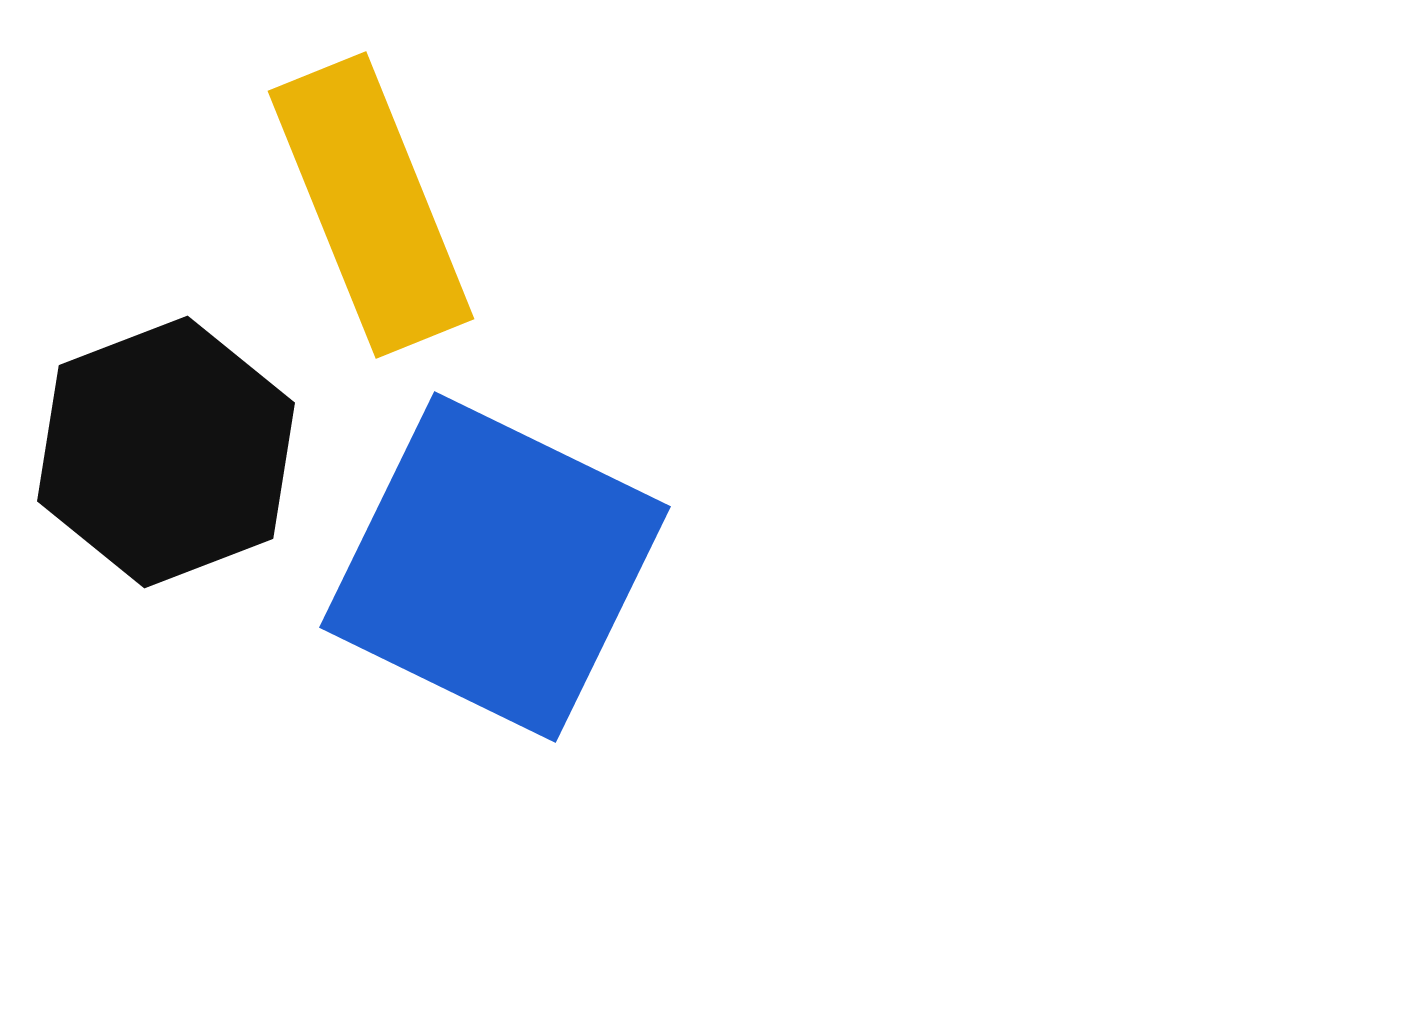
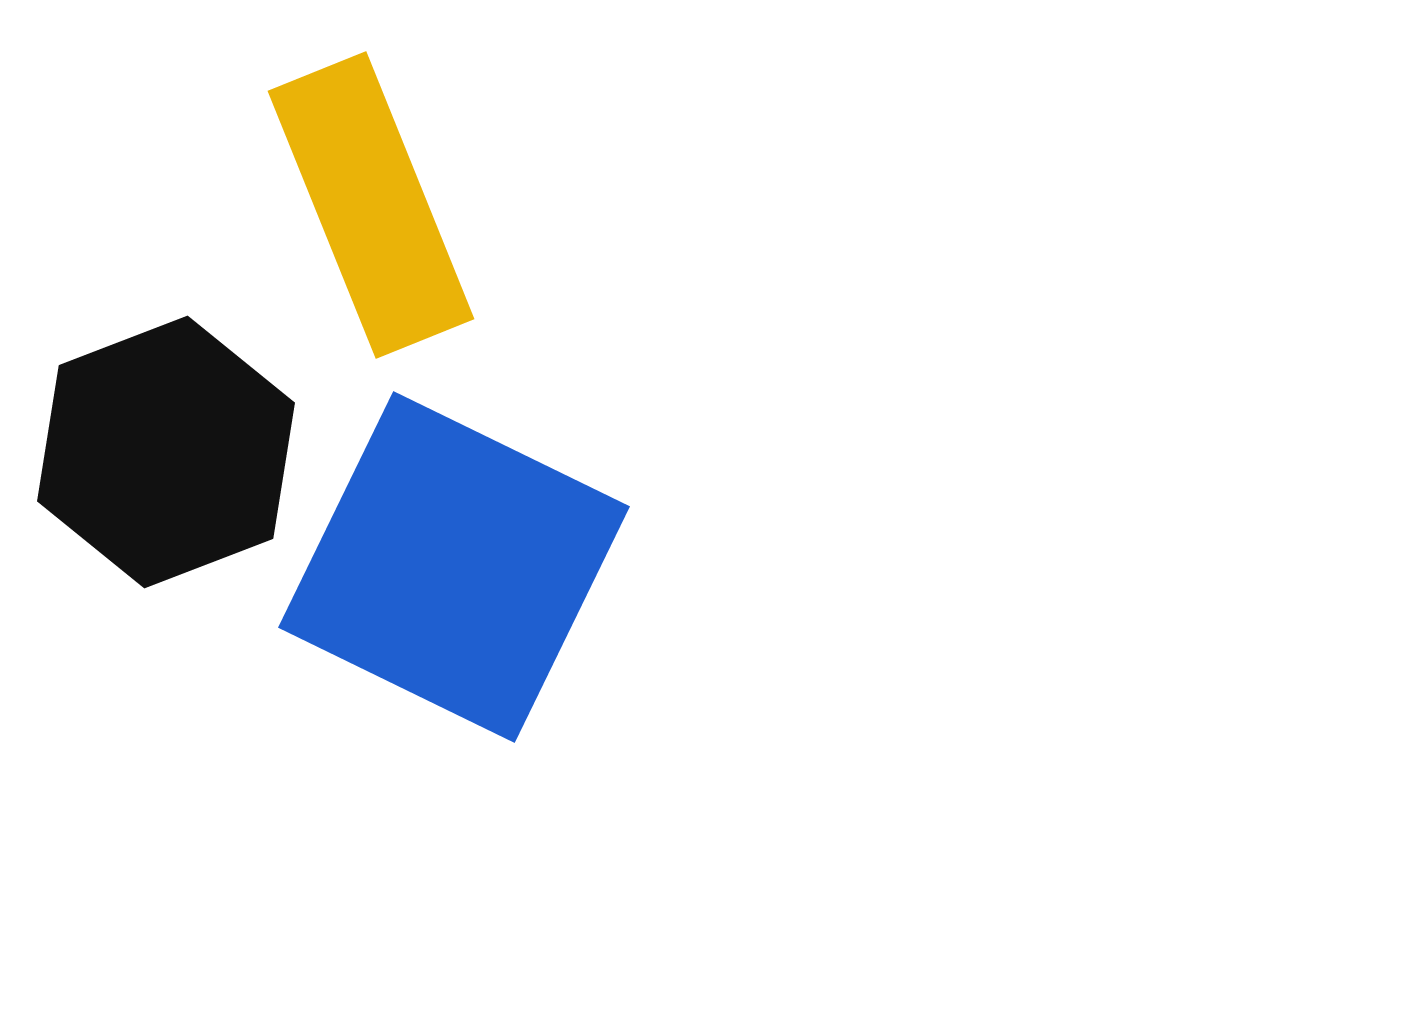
blue square: moved 41 px left
